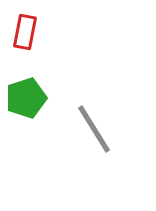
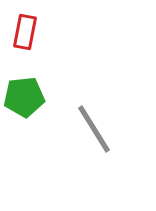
green pentagon: moved 2 px left, 1 px up; rotated 12 degrees clockwise
